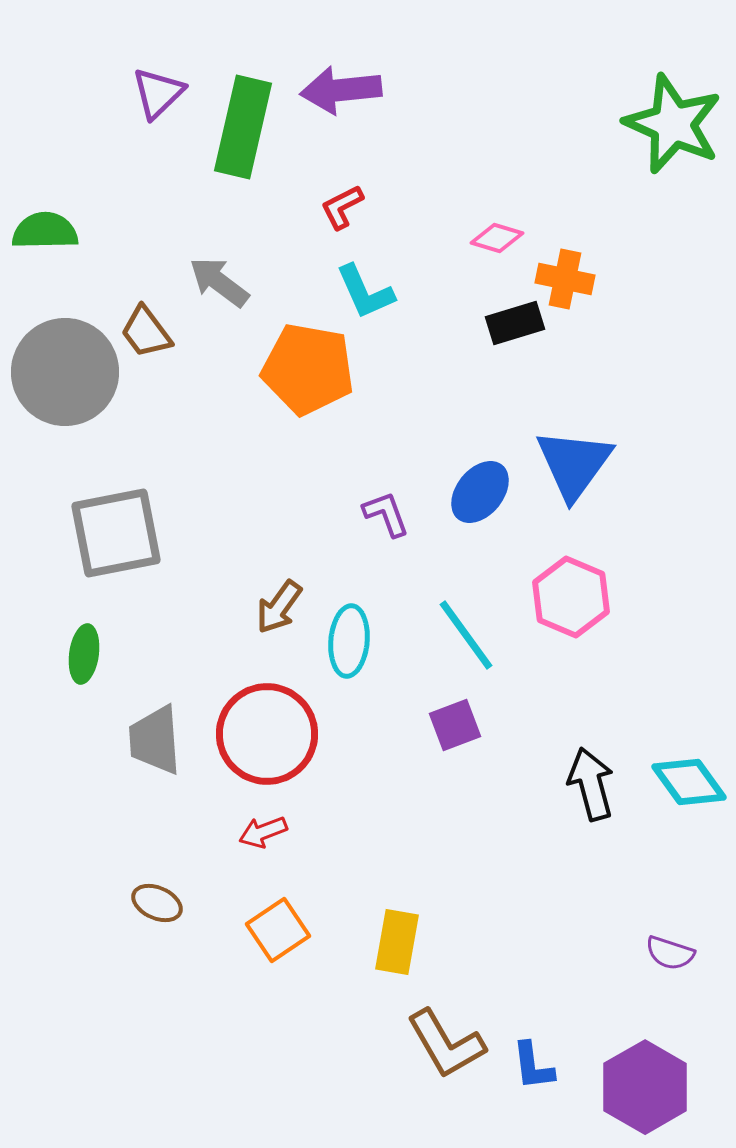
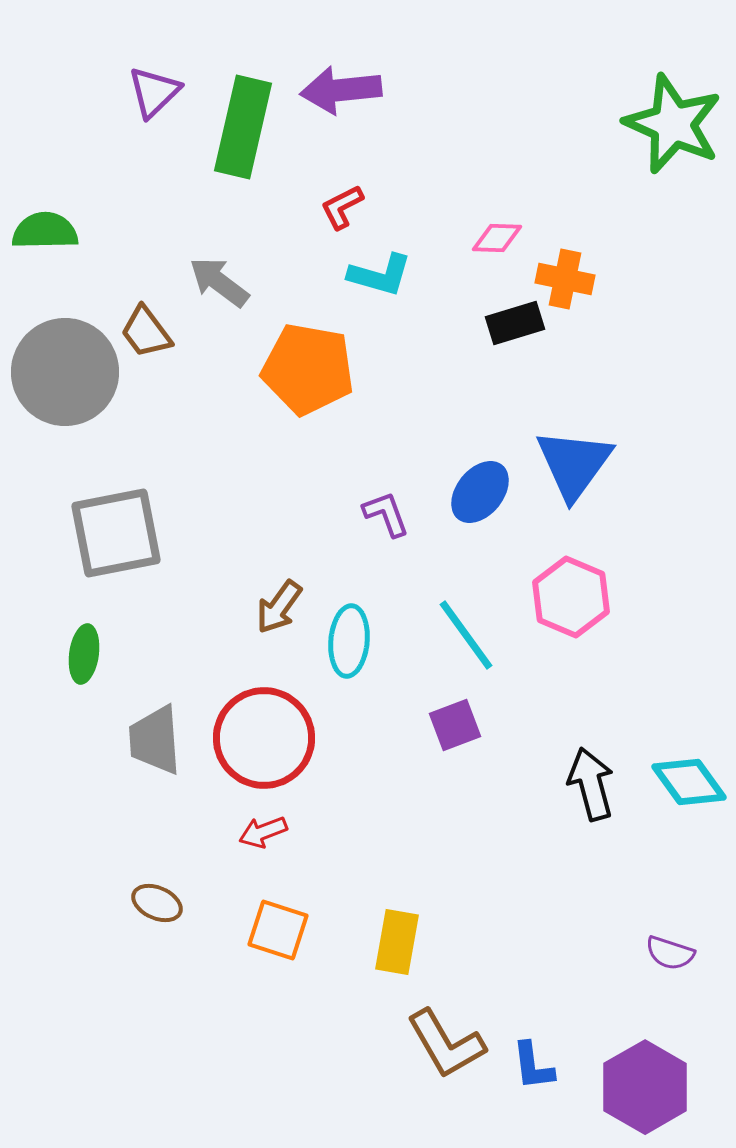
purple triangle: moved 4 px left, 1 px up
pink diamond: rotated 15 degrees counterclockwise
cyan L-shape: moved 15 px right, 17 px up; rotated 50 degrees counterclockwise
red circle: moved 3 px left, 4 px down
orange square: rotated 38 degrees counterclockwise
